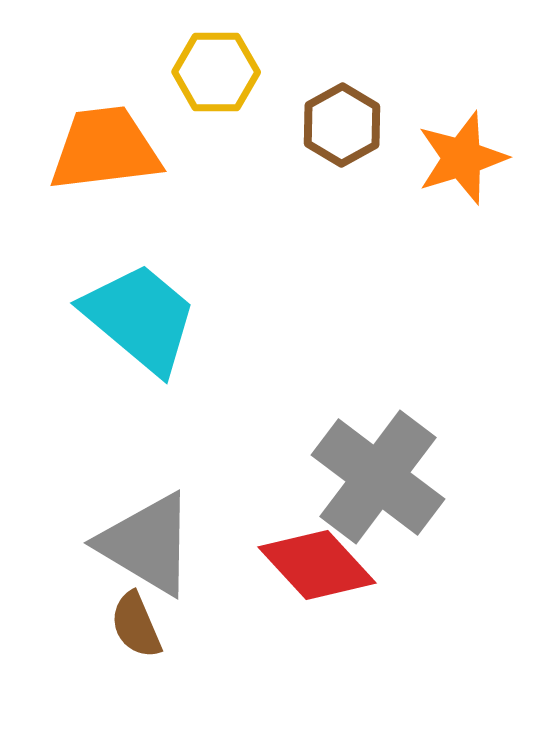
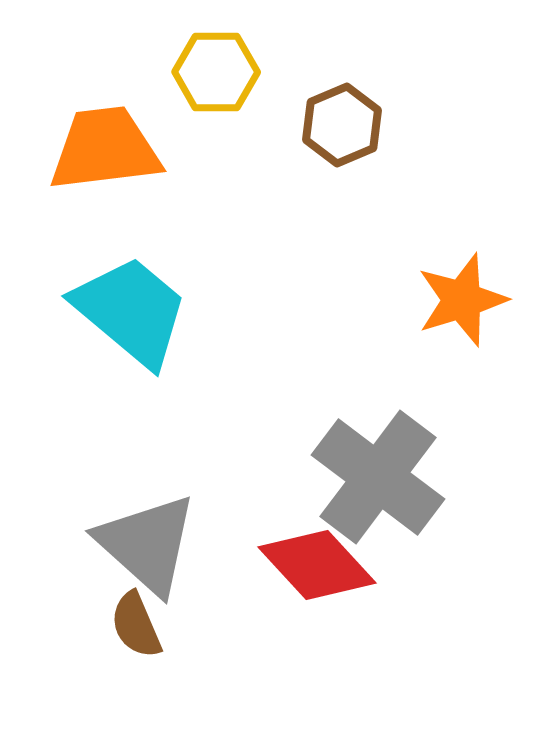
brown hexagon: rotated 6 degrees clockwise
orange star: moved 142 px down
cyan trapezoid: moved 9 px left, 7 px up
gray triangle: rotated 11 degrees clockwise
